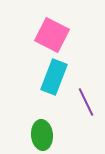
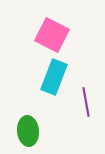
purple line: rotated 16 degrees clockwise
green ellipse: moved 14 px left, 4 px up
